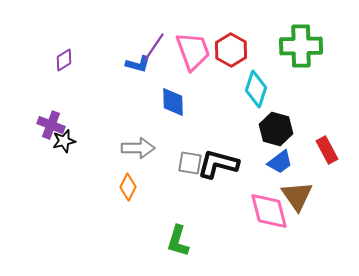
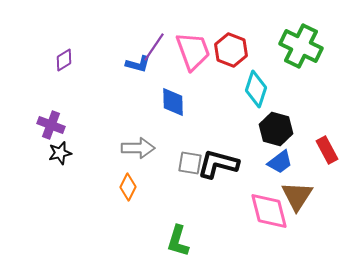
green cross: rotated 27 degrees clockwise
red hexagon: rotated 8 degrees counterclockwise
black star: moved 4 px left, 12 px down
brown triangle: rotated 8 degrees clockwise
